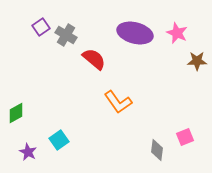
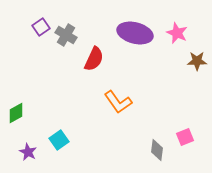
red semicircle: rotated 75 degrees clockwise
